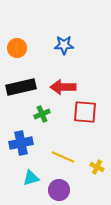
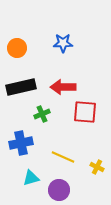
blue star: moved 1 px left, 2 px up
